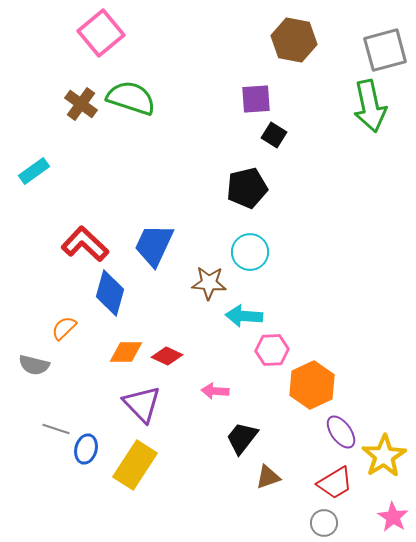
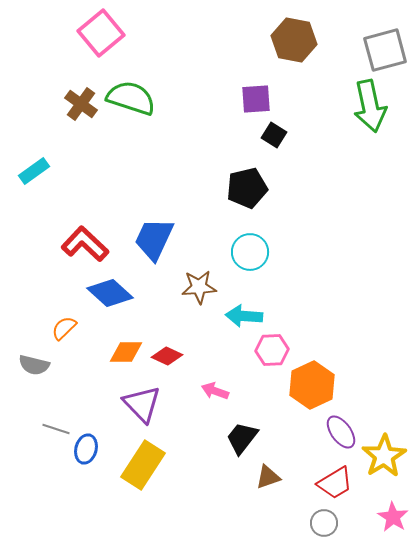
blue trapezoid: moved 6 px up
brown star: moved 10 px left, 4 px down; rotated 8 degrees counterclockwise
blue diamond: rotated 63 degrees counterclockwise
pink arrow: rotated 16 degrees clockwise
yellow rectangle: moved 8 px right
